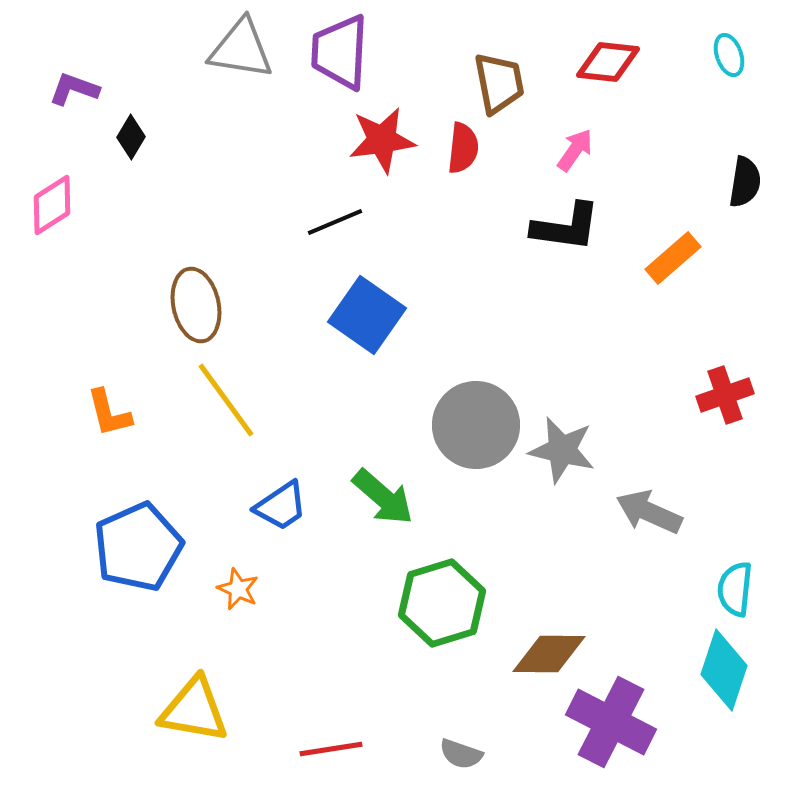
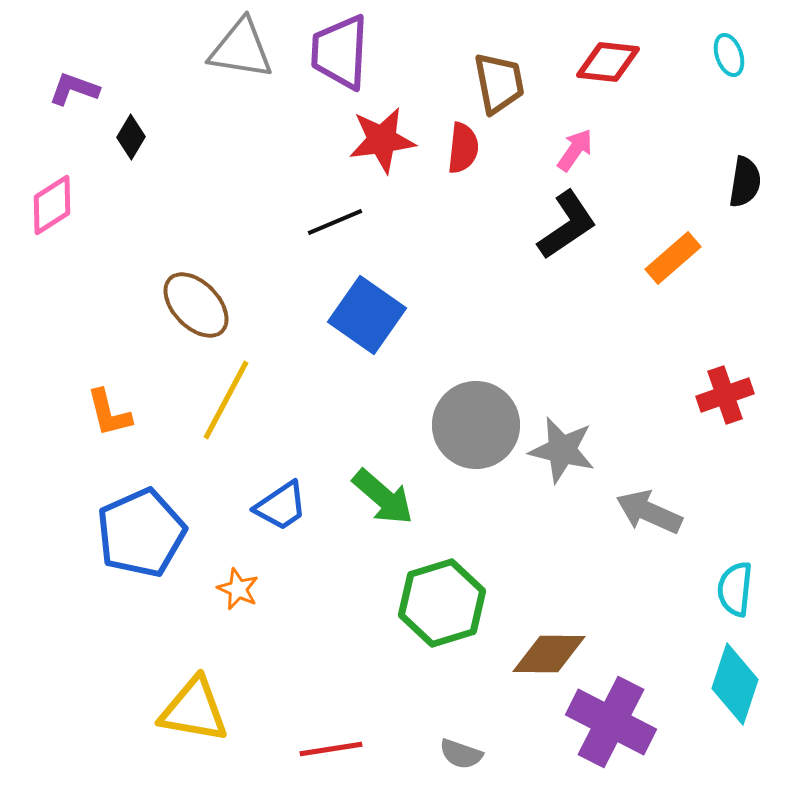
black L-shape: moved 1 px right, 2 px up; rotated 42 degrees counterclockwise
brown ellipse: rotated 32 degrees counterclockwise
yellow line: rotated 64 degrees clockwise
blue pentagon: moved 3 px right, 14 px up
cyan diamond: moved 11 px right, 14 px down
